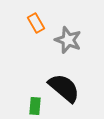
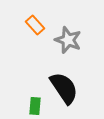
orange rectangle: moved 1 px left, 2 px down; rotated 12 degrees counterclockwise
black semicircle: rotated 16 degrees clockwise
